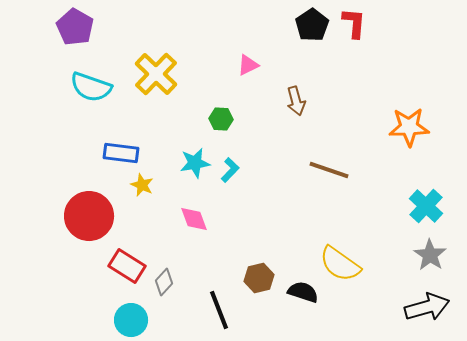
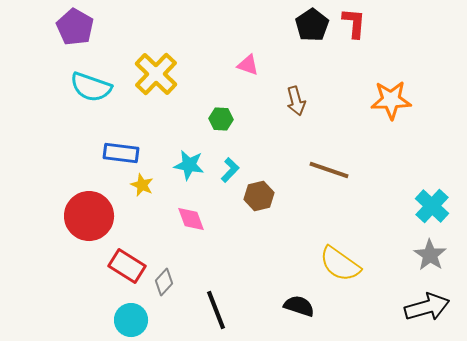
pink triangle: rotated 45 degrees clockwise
orange star: moved 18 px left, 27 px up
cyan star: moved 6 px left, 2 px down; rotated 20 degrees clockwise
cyan cross: moved 6 px right
pink diamond: moved 3 px left
brown hexagon: moved 82 px up
black semicircle: moved 4 px left, 14 px down
black line: moved 3 px left
